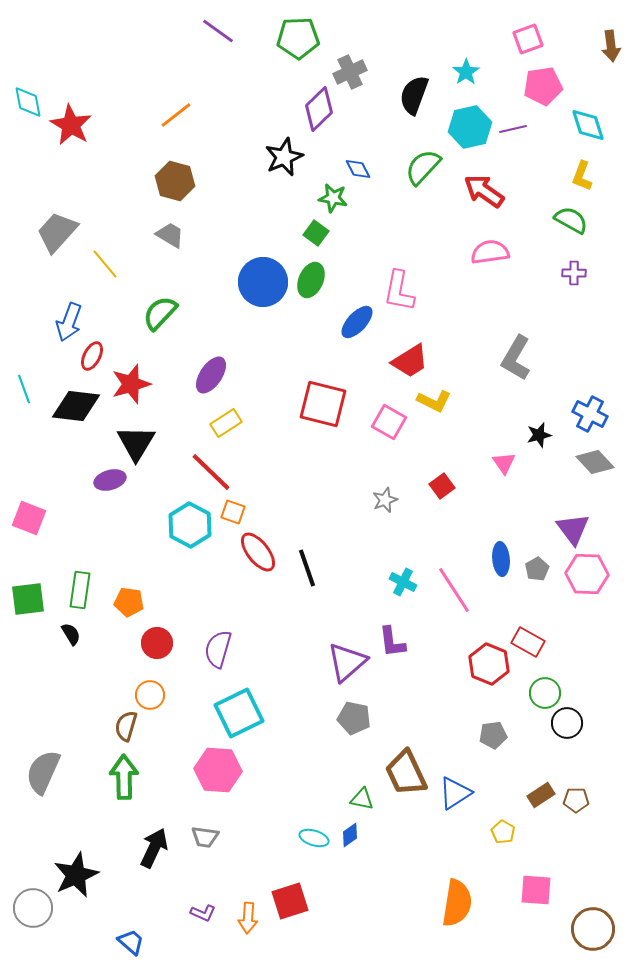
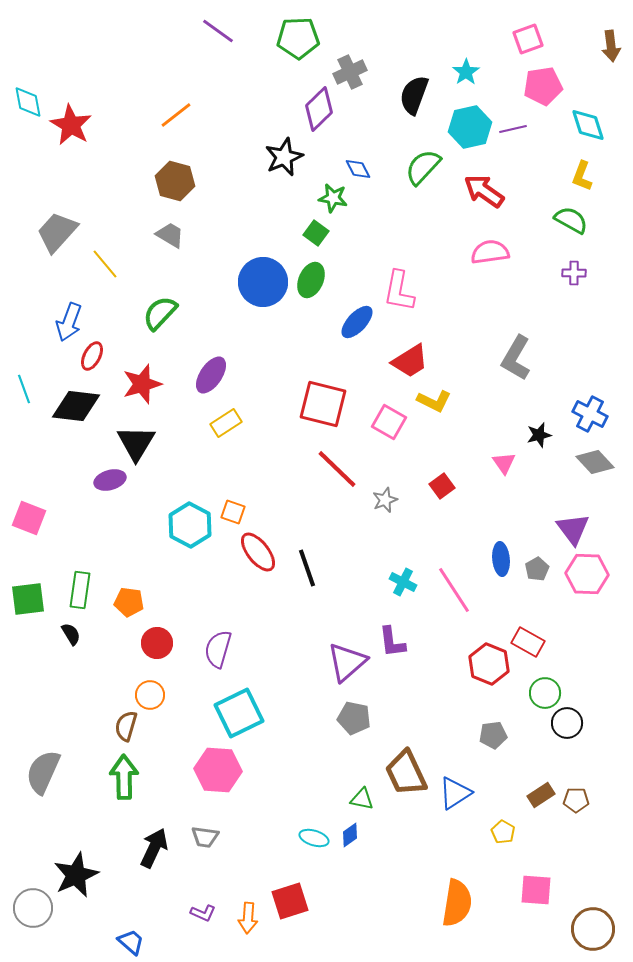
red star at (131, 384): moved 11 px right
red line at (211, 472): moved 126 px right, 3 px up
